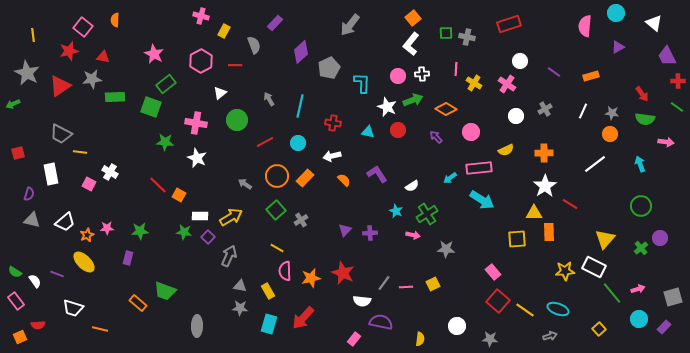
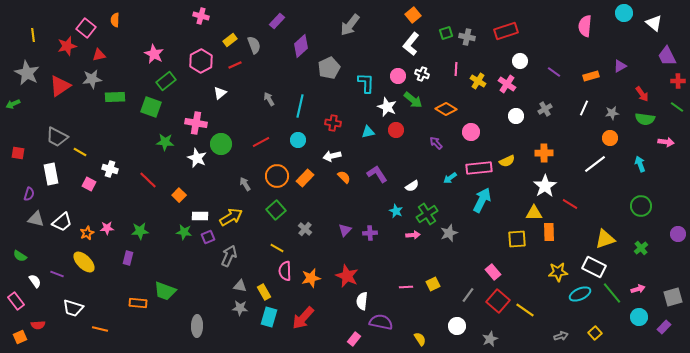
cyan circle at (616, 13): moved 8 px right
orange square at (413, 18): moved 3 px up
purple rectangle at (275, 23): moved 2 px right, 2 px up
red rectangle at (509, 24): moved 3 px left, 7 px down
pink square at (83, 27): moved 3 px right, 1 px down
yellow rectangle at (224, 31): moved 6 px right, 9 px down; rotated 24 degrees clockwise
green square at (446, 33): rotated 16 degrees counterclockwise
purple triangle at (618, 47): moved 2 px right, 19 px down
red star at (69, 51): moved 2 px left, 5 px up
purple diamond at (301, 52): moved 6 px up
red triangle at (103, 57): moved 4 px left, 2 px up; rotated 24 degrees counterclockwise
red line at (235, 65): rotated 24 degrees counterclockwise
white cross at (422, 74): rotated 24 degrees clockwise
cyan L-shape at (362, 83): moved 4 px right
yellow cross at (474, 83): moved 4 px right, 2 px up
green rectangle at (166, 84): moved 3 px up
green arrow at (413, 100): rotated 60 degrees clockwise
white line at (583, 111): moved 1 px right, 3 px up
gray star at (612, 113): rotated 16 degrees counterclockwise
green circle at (237, 120): moved 16 px left, 24 px down
red circle at (398, 130): moved 2 px left
cyan triangle at (368, 132): rotated 24 degrees counterclockwise
gray trapezoid at (61, 134): moved 4 px left, 3 px down
orange circle at (610, 134): moved 4 px down
purple arrow at (436, 137): moved 6 px down
red line at (265, 142): moved 4 px left
cyan circle at (298, 143): moved 3 px up
yellow semicircle at (506, 150): moved 1 px right, 11 px down
yellow line at (80, 152): rotated 24 degrees clockwise
red square at (18, 153): rotated 24 degrees clockwise
white cross at (110, 172): moved 3 px up; rotated 14 degrees counterclockwise
orange semicircle at (344, 180): moved 3 px up
gray arrow at (245, 184): rotated 24 degrees clockwise
red line at (158, 185): moved 10 px left, 5 px up
orange square at (179, 195): rotated 16 degrees clockwise
cyan arrow at (482, 200): rotated 95 degrees counterclockwise
gray triangle at (32, 220): moved 4 px right, 1 px up
gray cross at (301, 220): moved 4 px right, 9 px down; rotated 16 degrees counterclockwise
white trapezoid at (65, 222): moved 3 px left
orange star at (87, 235): moved 2 px up
pink arrow at (413, 235): rotated 16 degrees counterclockwise
purple square at (208, 237): rotated 24 degrees clockwise
purple circle at (660, 238): moved 18 px right, 4 px up
yellow triangle at (605, 239): rotated 30 degrees clockwise
gray star at (446, 249): moved 3 px right, 16 px up; rotated 24 degrees counterclockwise
yellow star at (565, 271): moved 7 px left, 1 px down
green semicircle at (15, 272): moved 5 px right, 16 px up
red star at (343, 273): moved 4 px right, 3 px down
gray line at (384, 283): moved 84 px right, 12 px down
yellow rectangle at (268, 291): moved 4 px left, 1 px down
white semicircle at (362, 301): rotated 90 degrees clockwise
orange rectangle at (138, 303): rotated 36 degrees counterclockwise
cyan ellipse at (558, 309): moved 22 px right, 15 px up; rotated 45 degrees counterclockwise
cyan circle at (639, 319): moved 2 px up
cyan rectangle at (269, 324): moved 7 px up
yellow square at (599, 329): moved 4 px left, 4 px down
gray arrow at (550, 336): moved 11 px right
yellow semicircle at (420, 339): rotated 40 degrees counterclockwise
gray star at (490, 339): rotated 28 degrees counterclockwise
